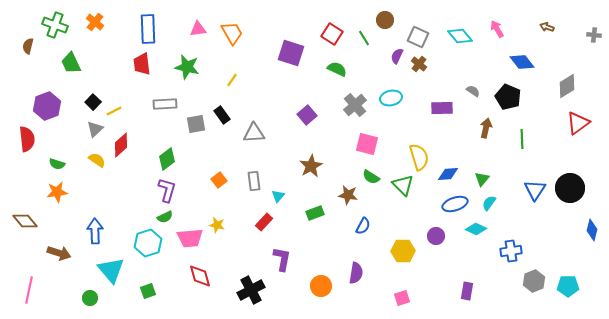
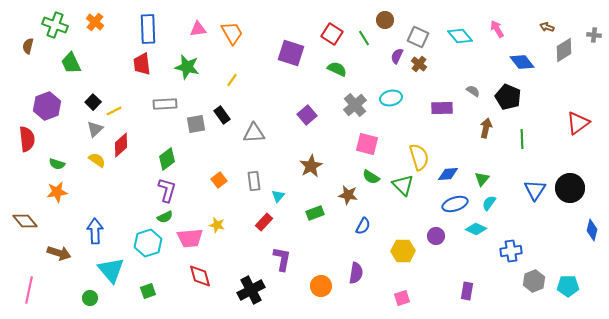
gray diamond at (567, 86): moved 3 px left, 36 px up
